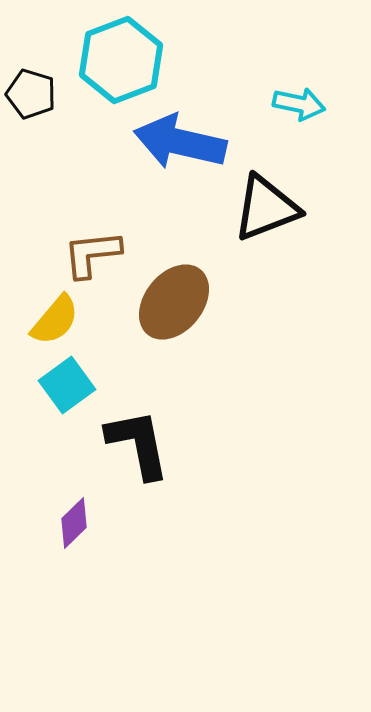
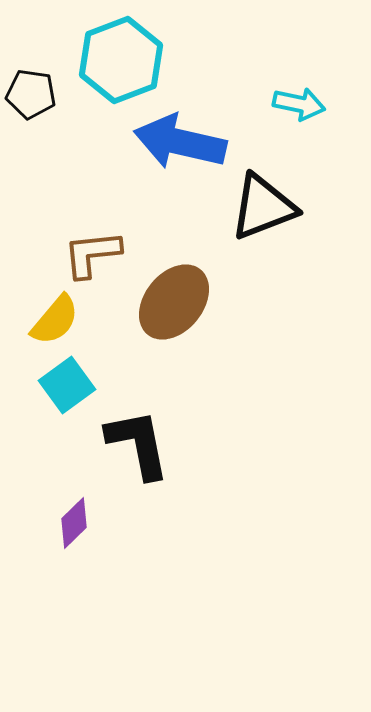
black pentagon: rotated 9 degrees counterclockwise
black triangle: moved 3 px left, 1 px up
